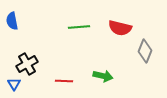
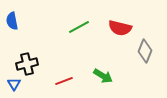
green line: rotated 25 degrees counterclockwise
black cross: rotated 15 degrees clockwise
green arrow: rotated 18 degrees clockwise
red line: rotated 24 degrees counterclockwise
